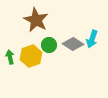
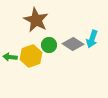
green arrow: rotated 72 degrees counterclockwise
